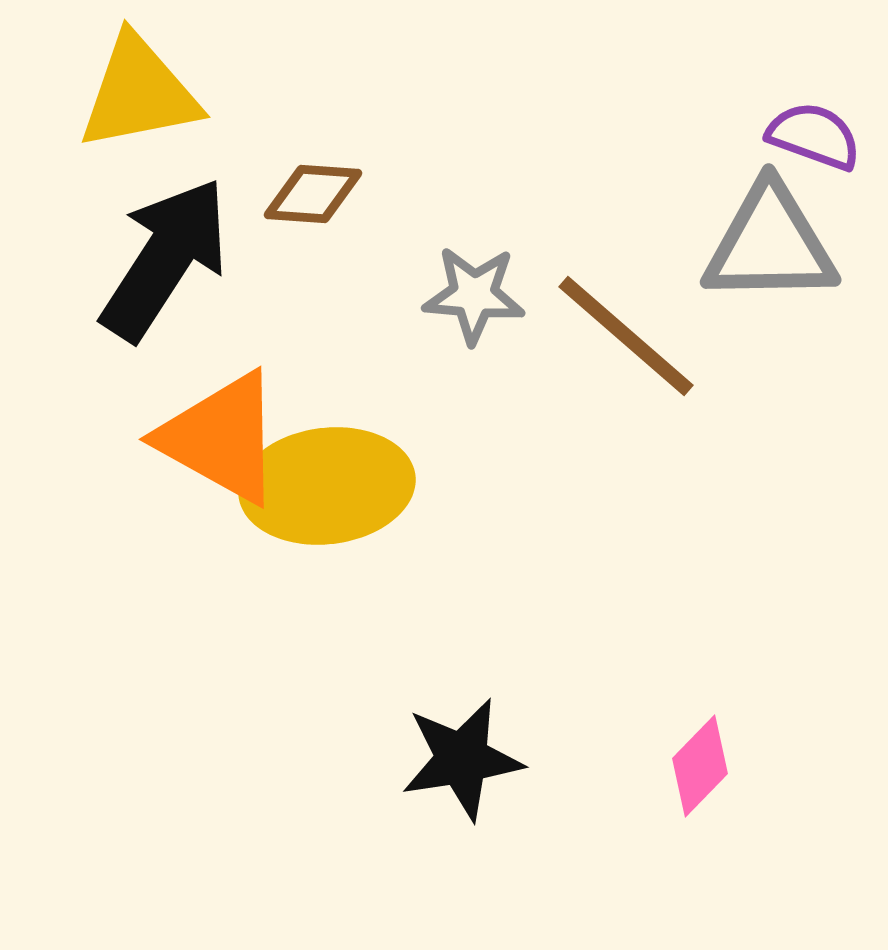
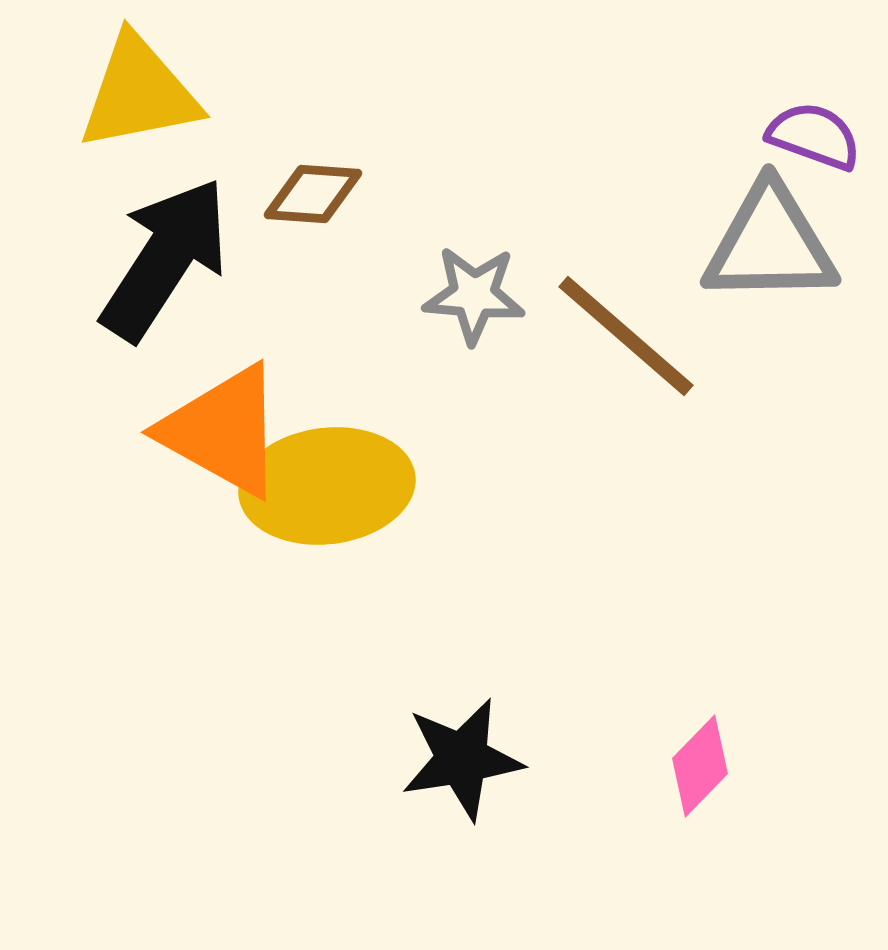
orange triangle: moved 2 px right, 7 px up
